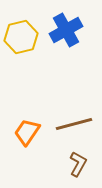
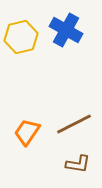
blue cross: rotated 32 degrees counterclockwise
brown line: rotated 12 degrees counterclockwise
brown L-shape: rotated 70 degrees clockwise
